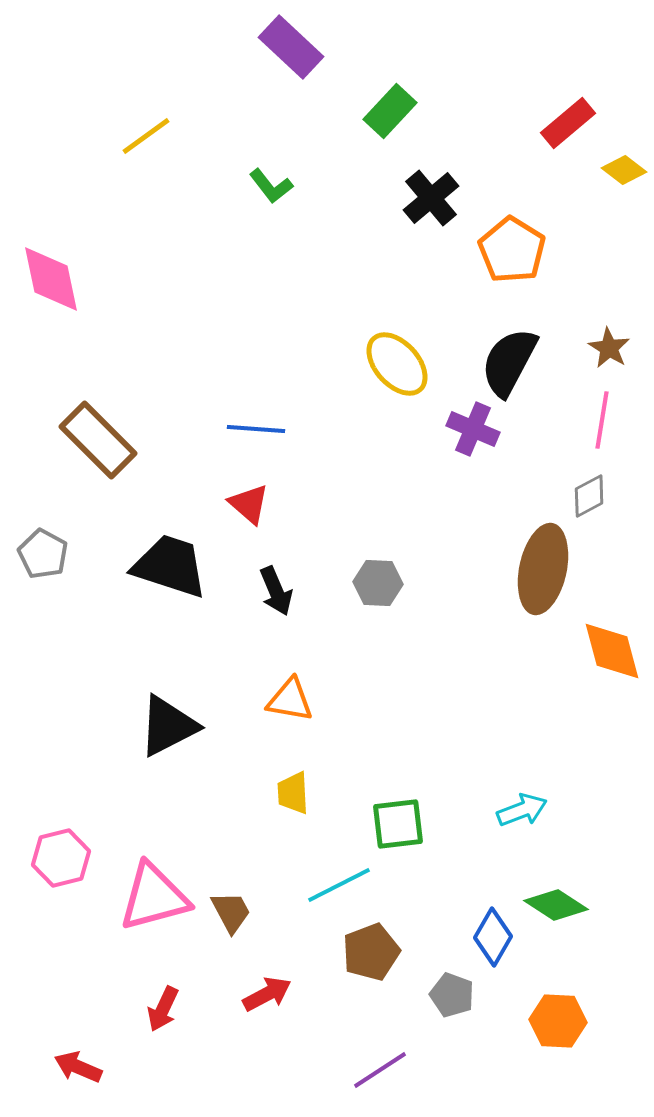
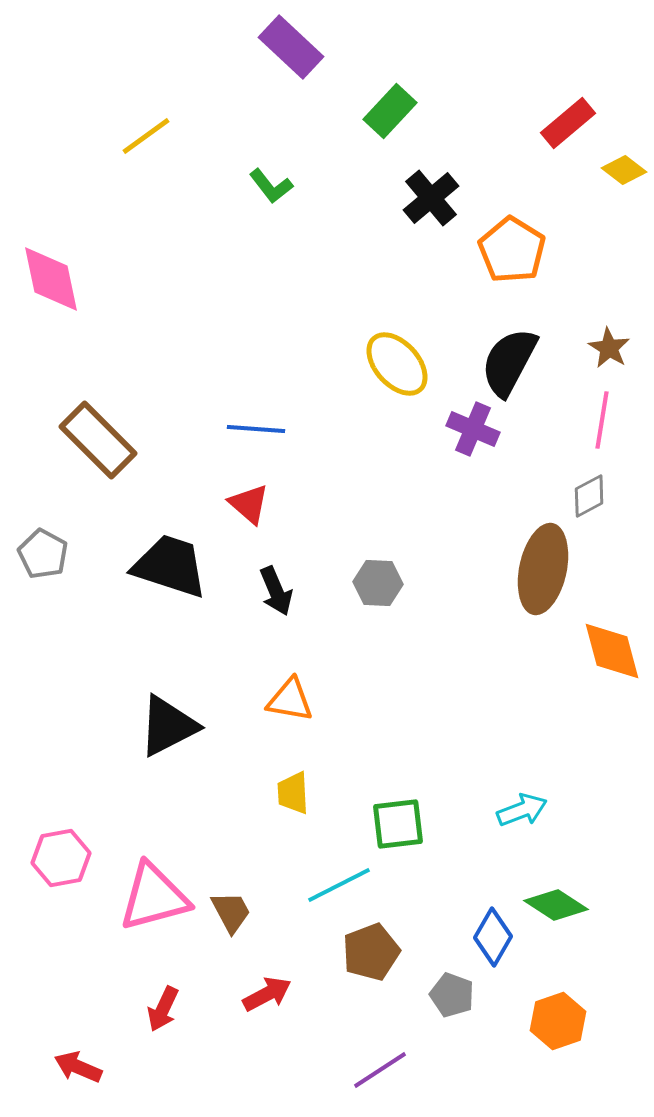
pink hexagon at (61, 858): rotated 4 degrees clockwise
orange hexagon at (558, 1021): rotated 22 degrees counterclockwise
